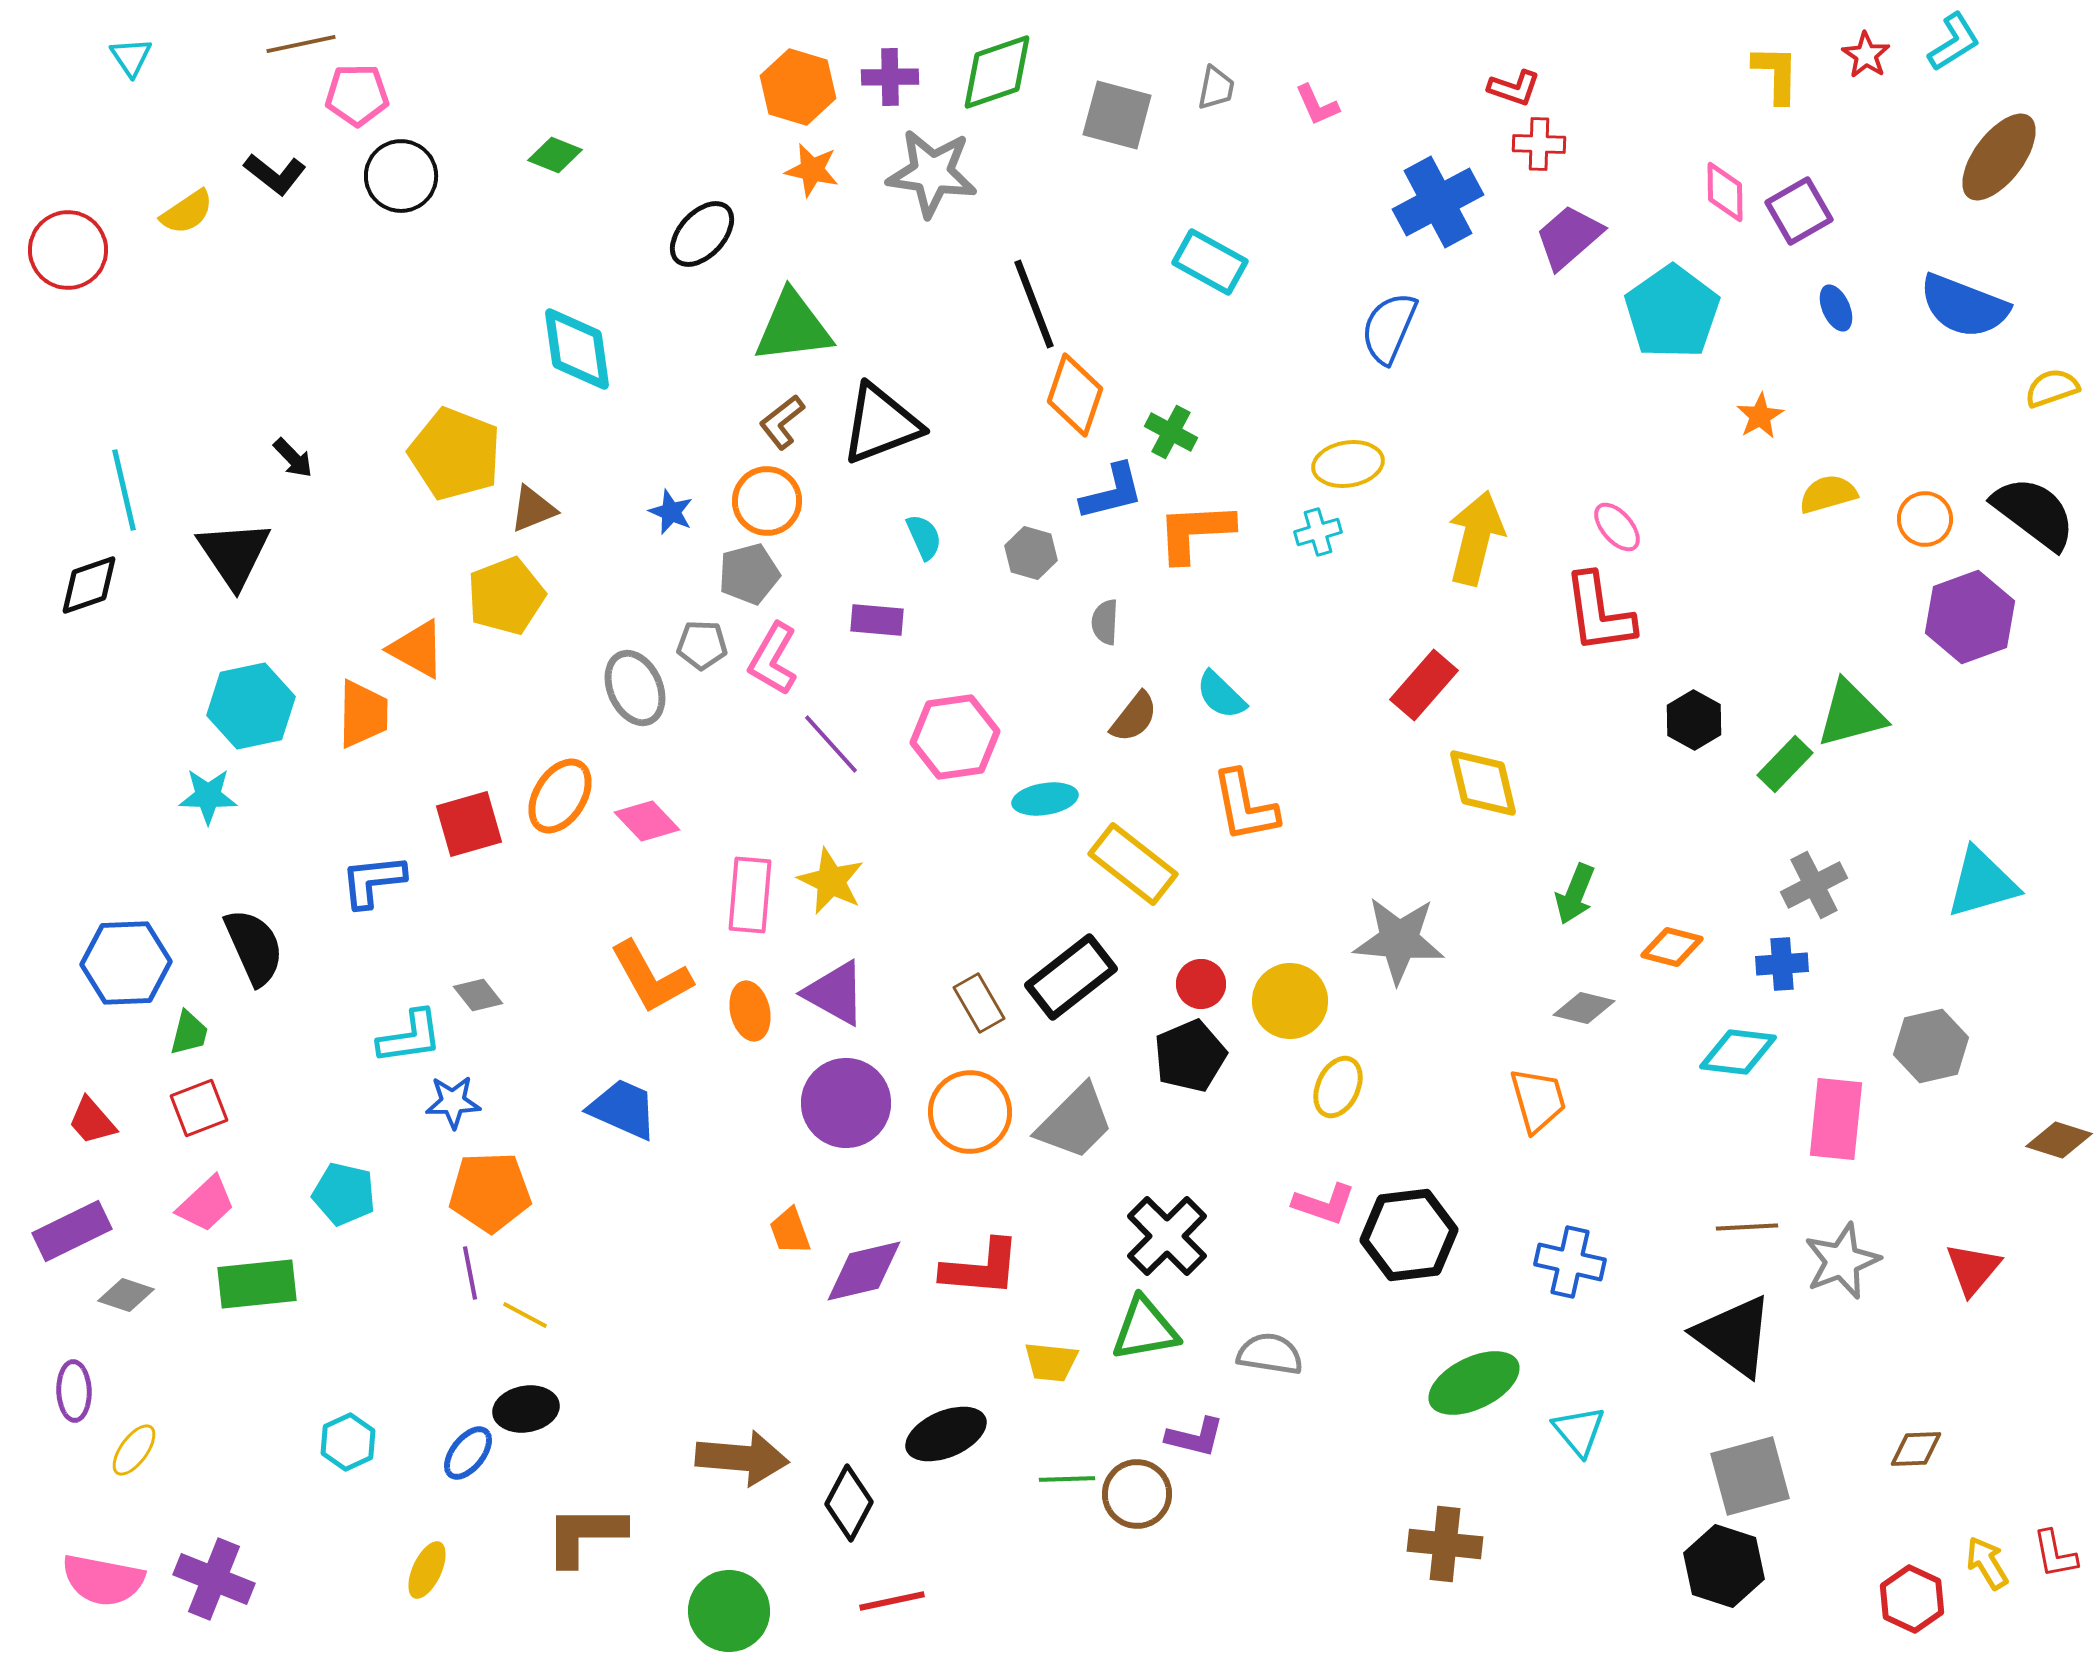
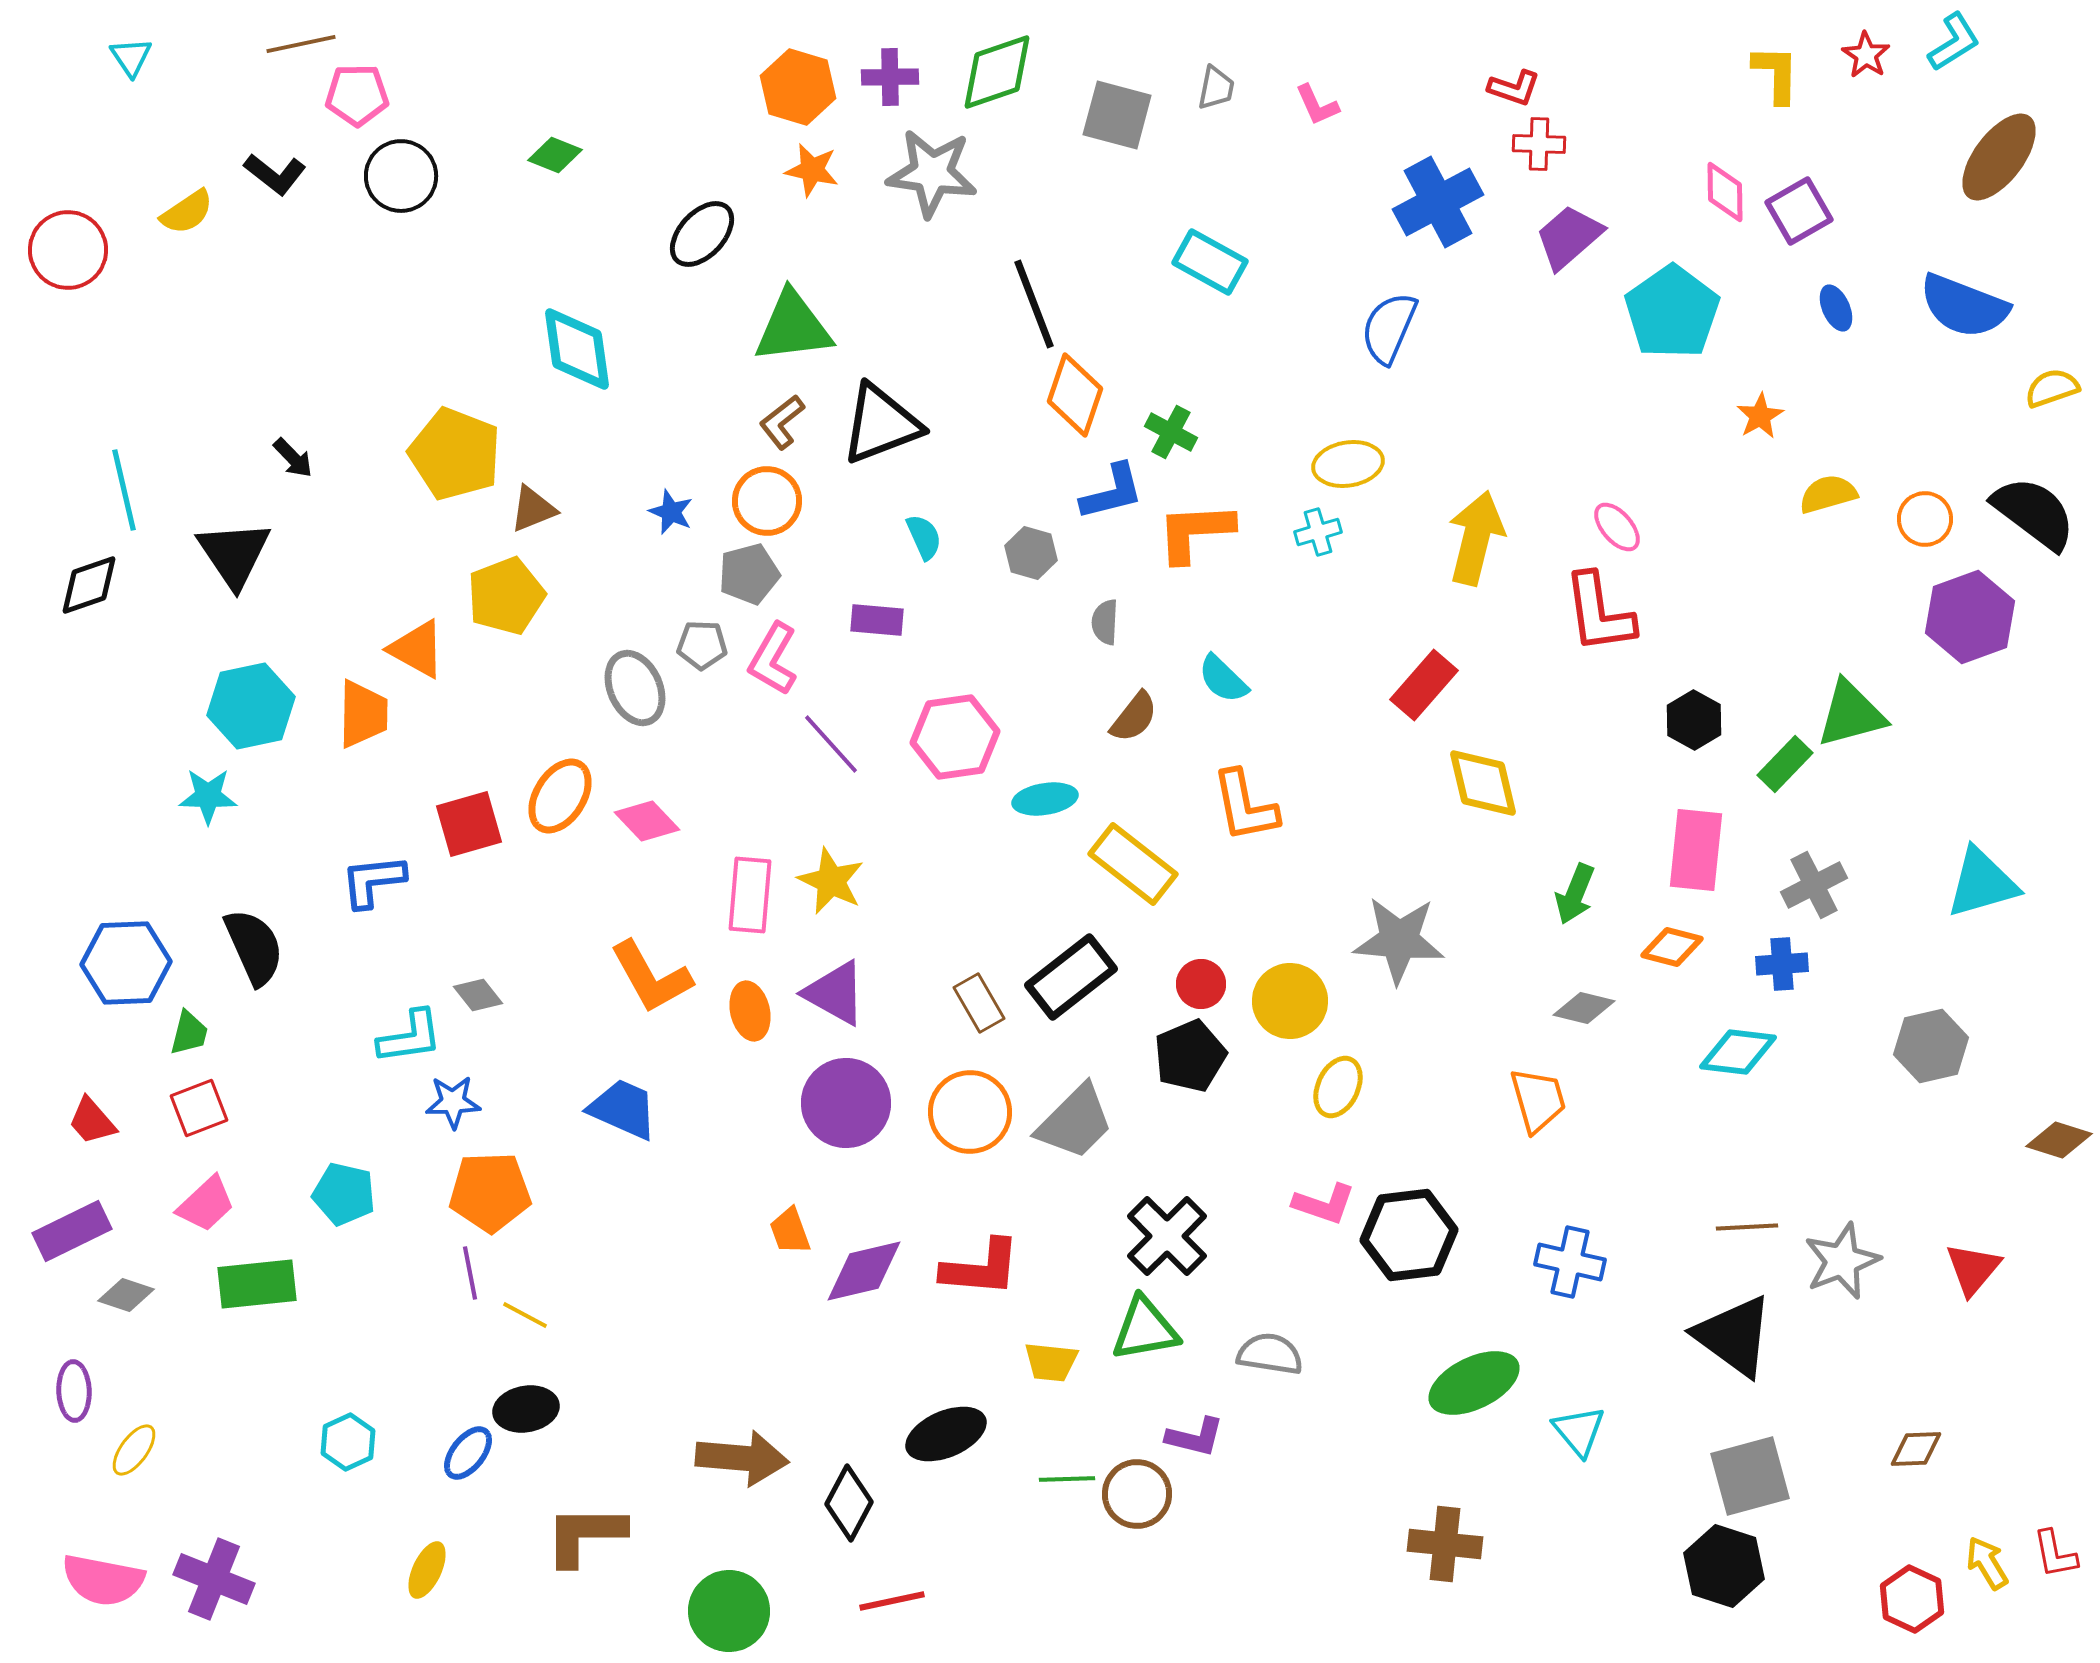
cyan semicircle at (1221, 695): moved 2 px right, 16 px up
pink rectangle at (1836, 1119): moved 140 px left, 269 px up
